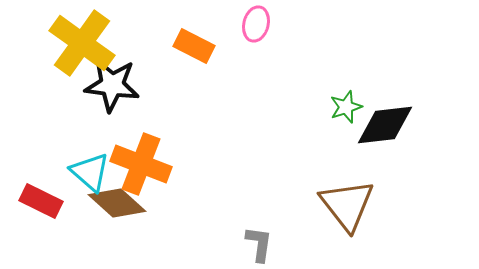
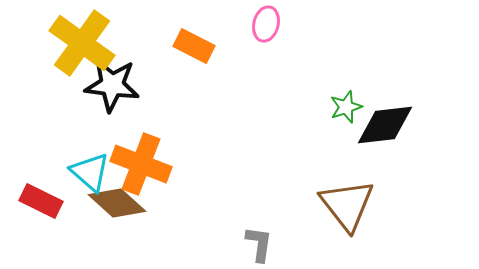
pink ellipse: moved 10 px right
